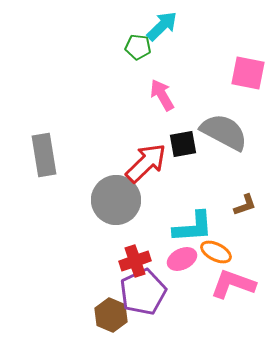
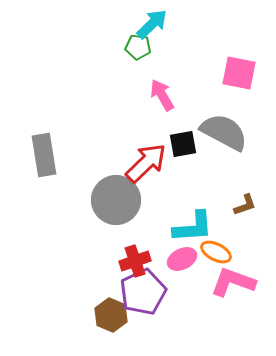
cyan arrow: moved 10 px left, 2 px up
pink square: moved 9 px left
pink L-shape: moved 2 px up
